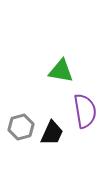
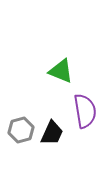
green triangle: rotated 12 degrees clockwise
gray hexagon: moved 3 px down
